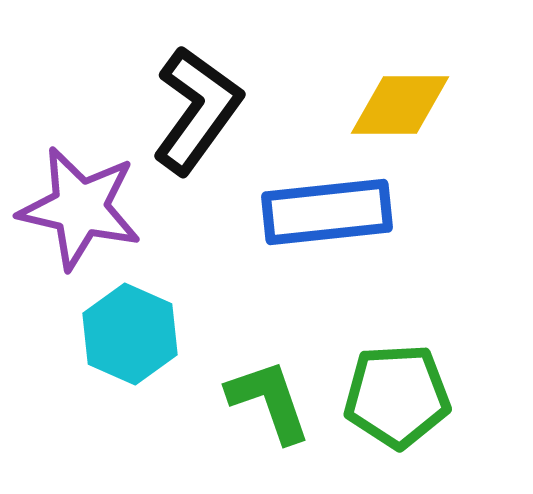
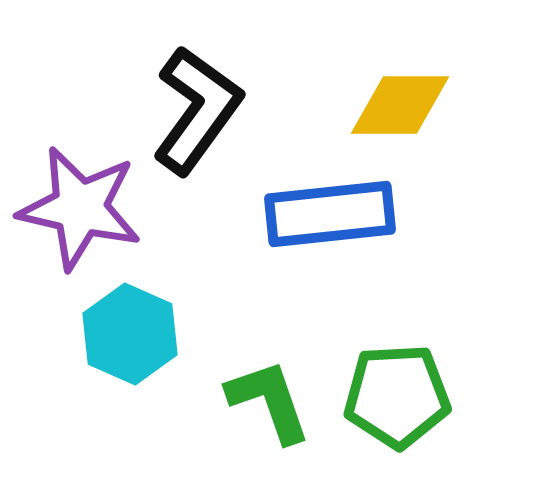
blue rectangle: moved 3 px right, 2 px down
